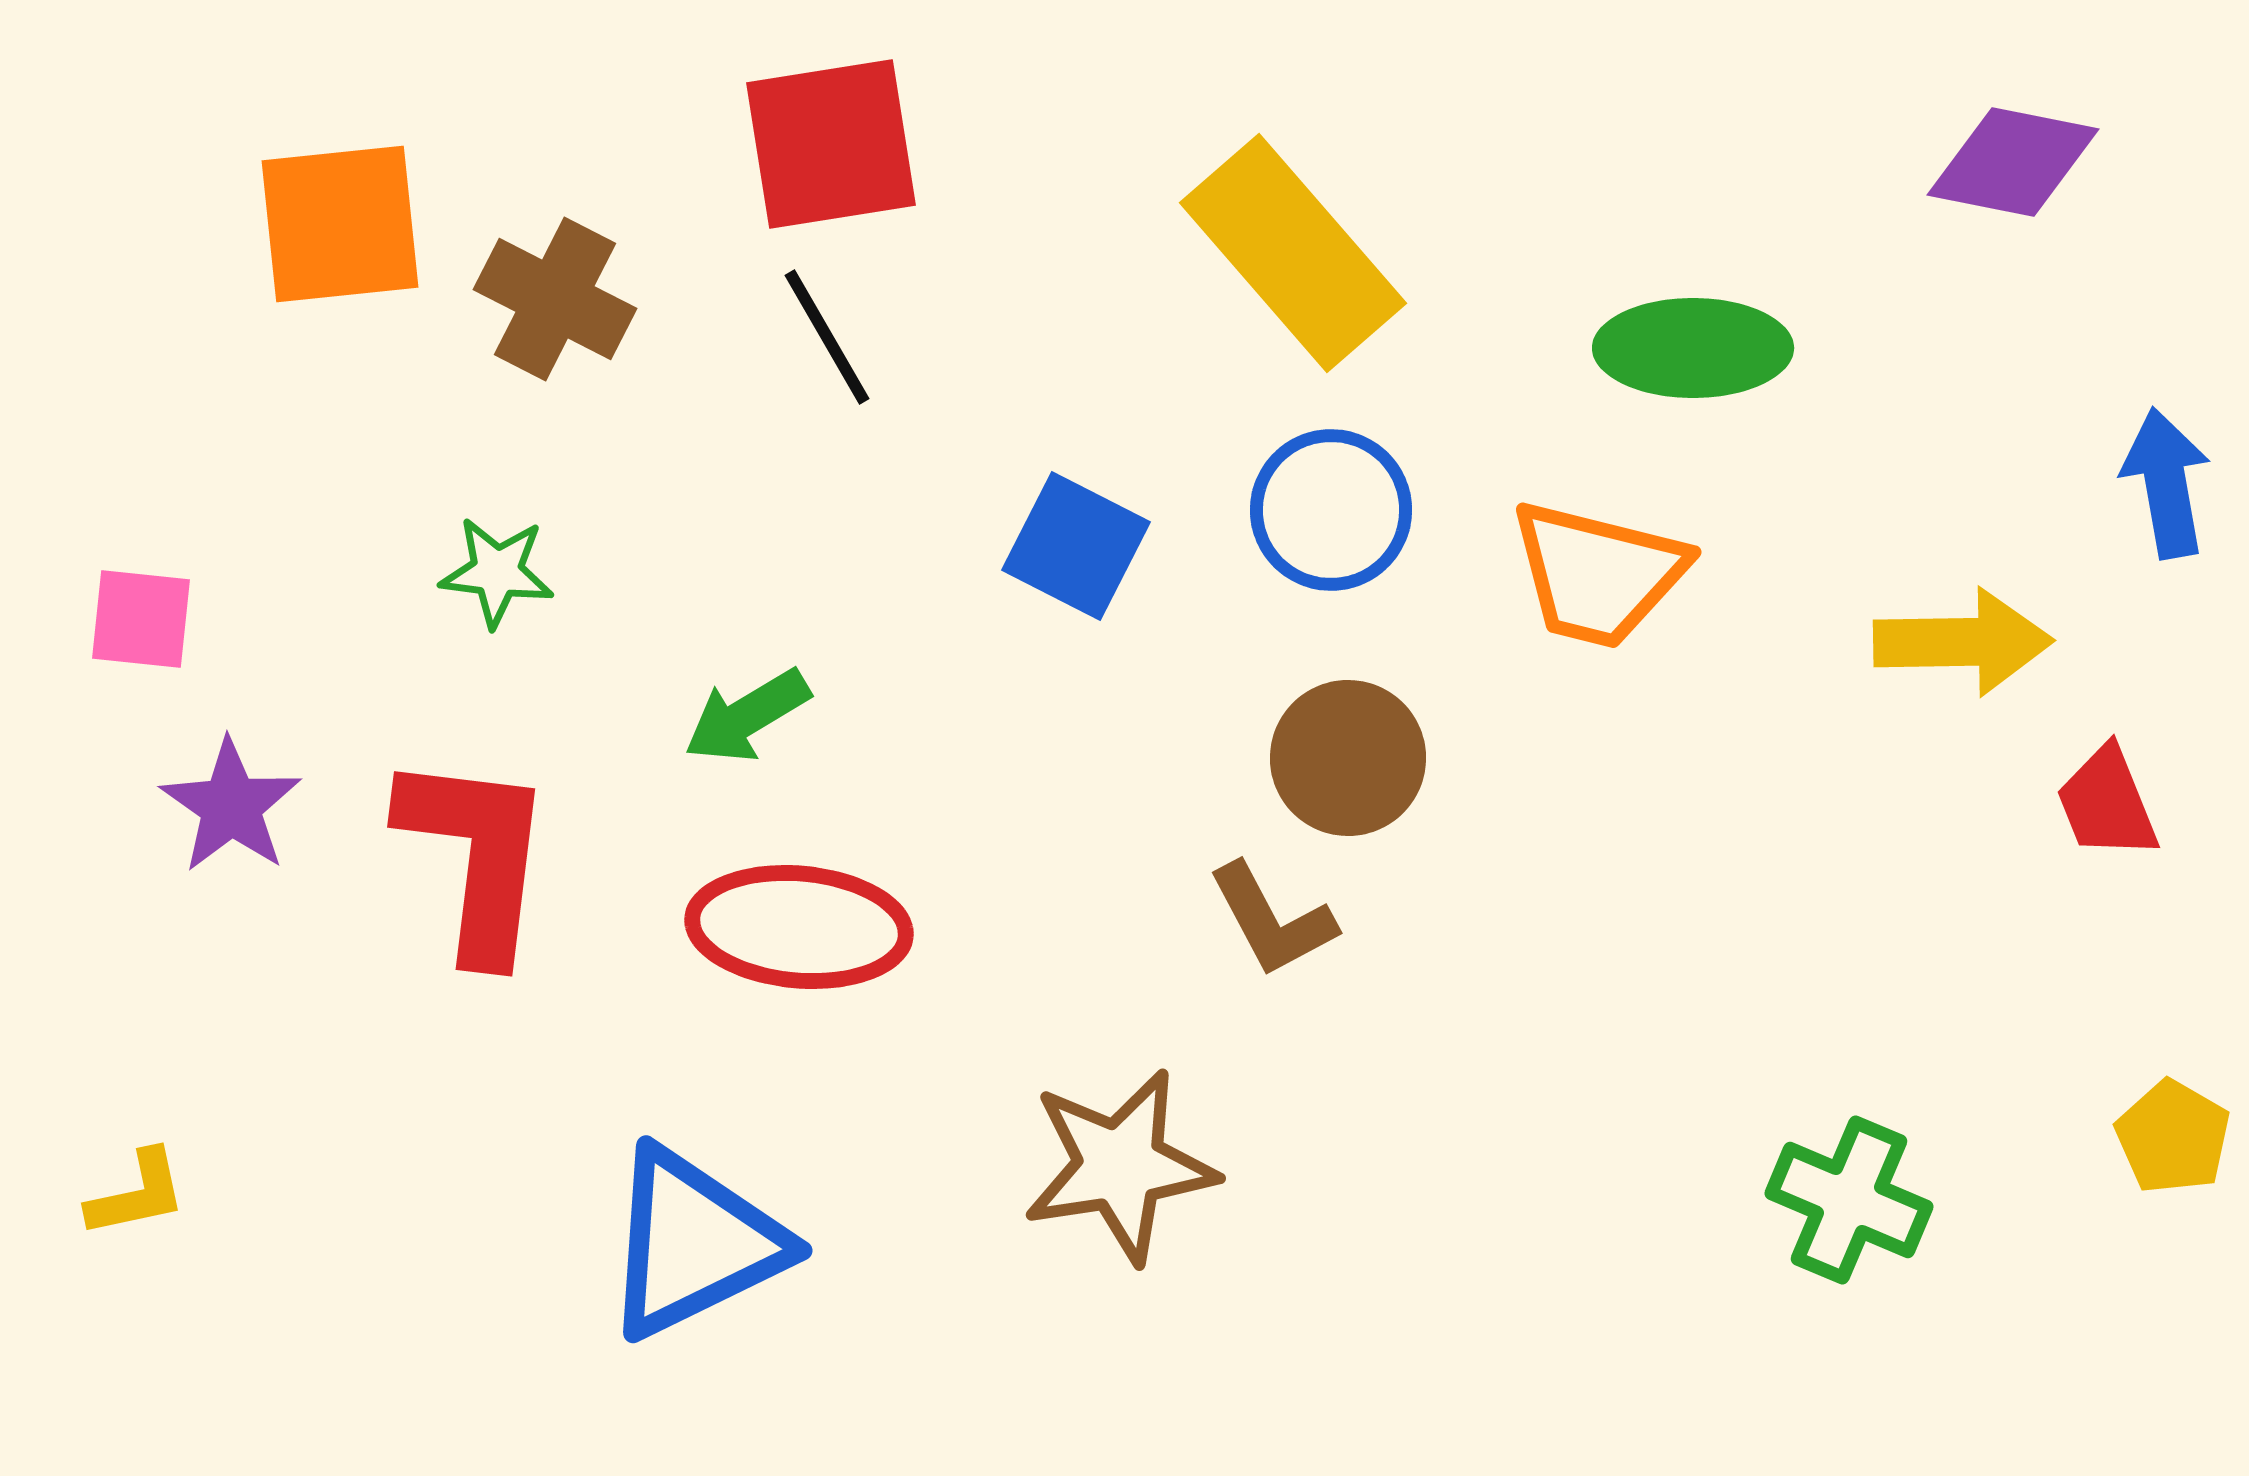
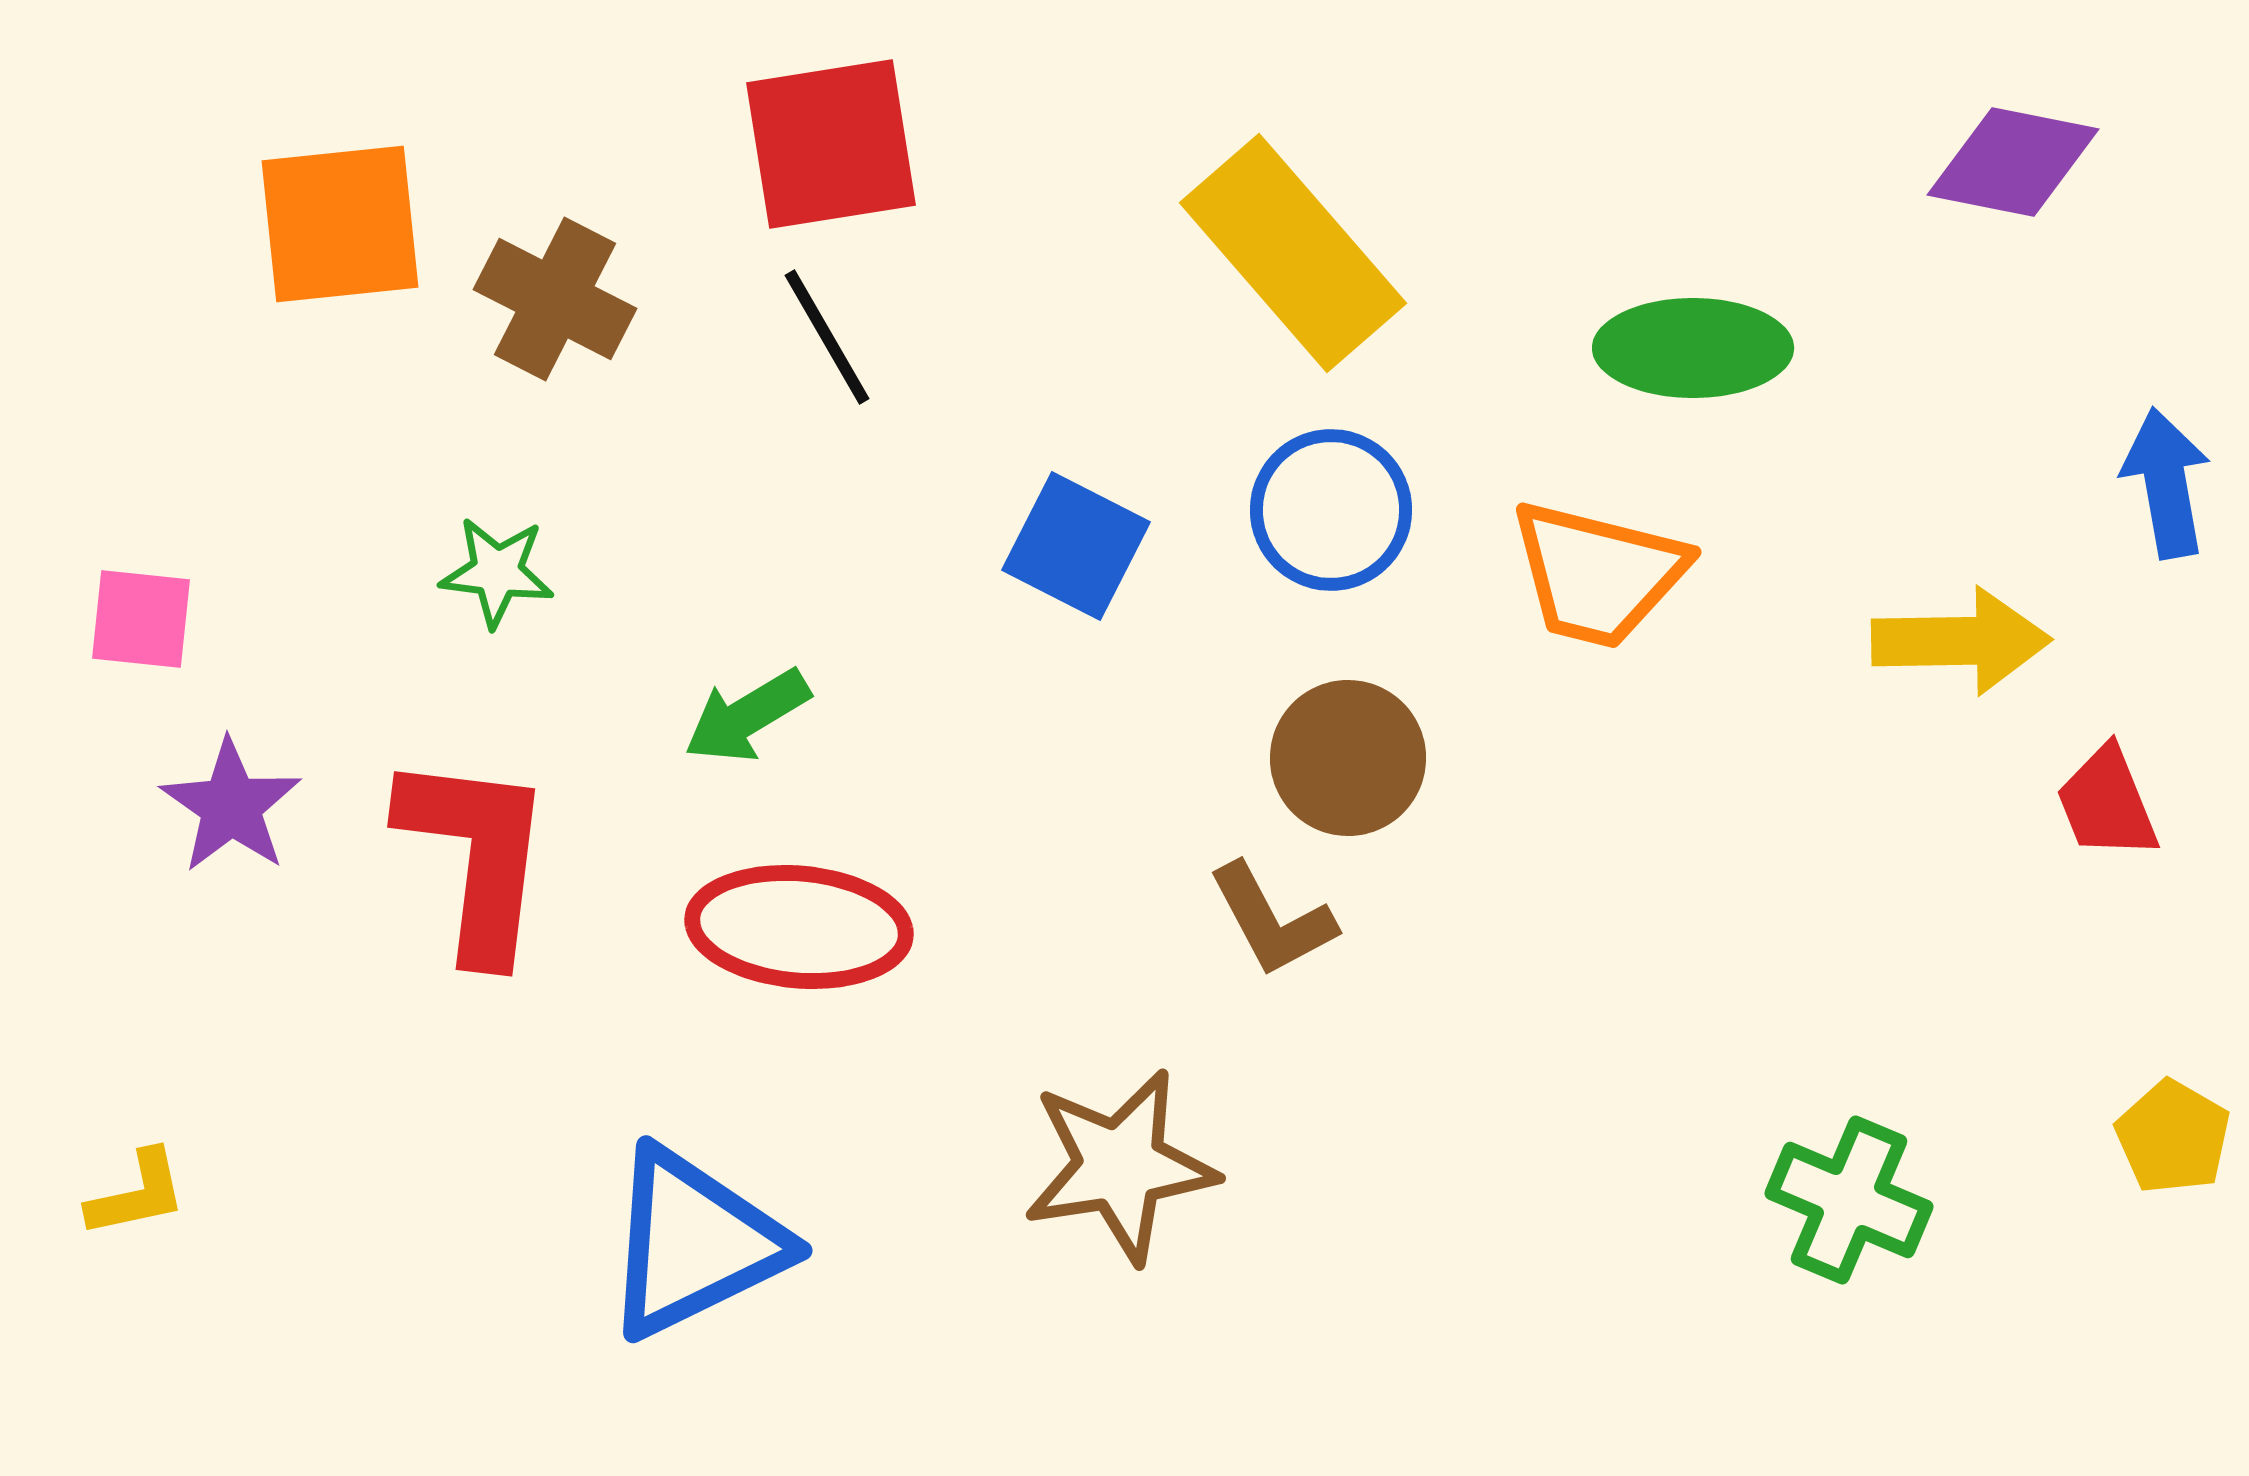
yellow arrow: moved 2 px left, 1 px up
